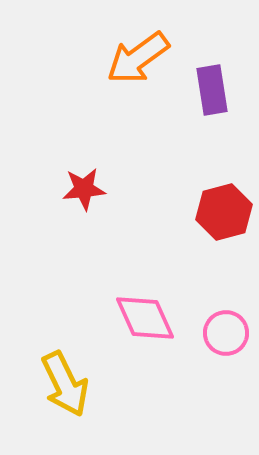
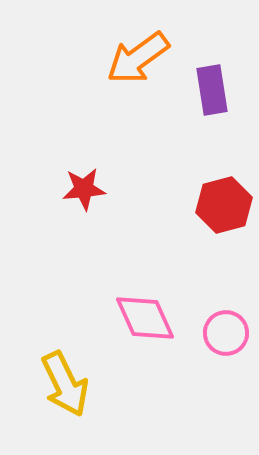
red hexagon: moved 7 px up
